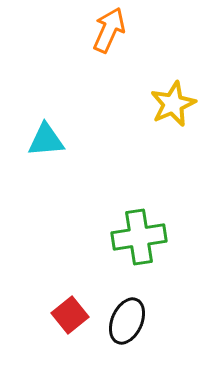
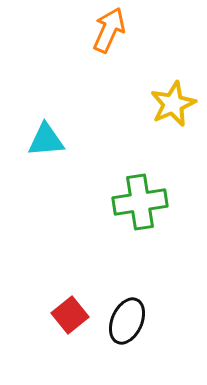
green cross: moved 1 px right, 35 px up
